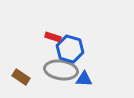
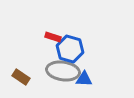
gray ellipse: moved 2 px right, 1 px down
